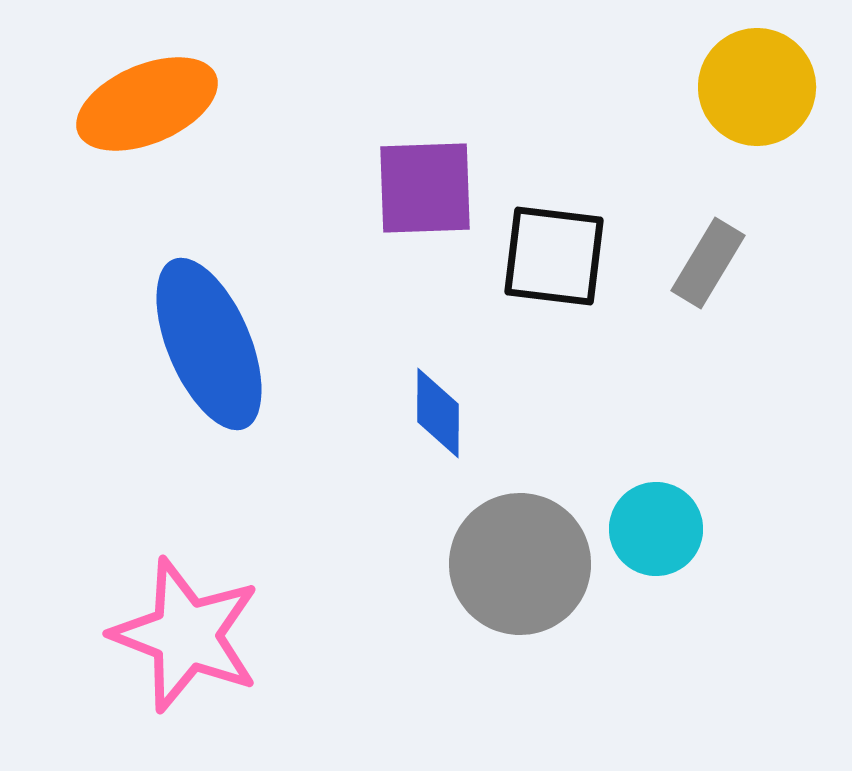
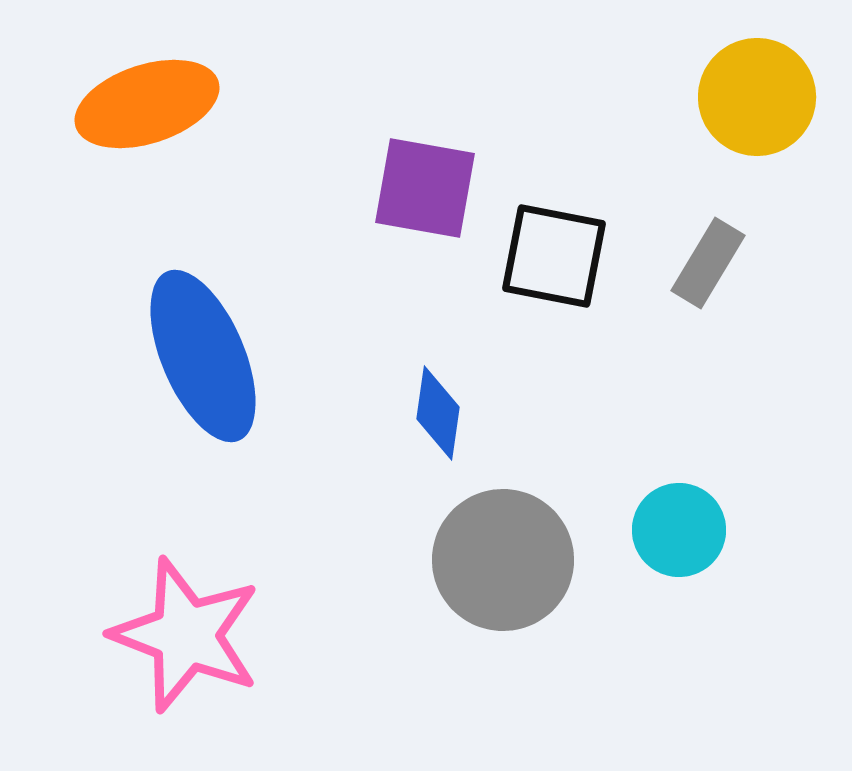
yellow circle: moved 10 px down
orange ellipse: rotated 5 degrees clockwise
purple square: rotated 12 degrees clockwise
black square: rotated 4 degrees clockwise
blue ellipse: moved 6 px left, 12 px down
blue diamond: rotated 8 degrees clockwise
cyan circle: moved 23 px right, 1 px down
gray circle: moved 17 px left, 4 px up
